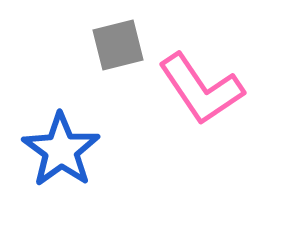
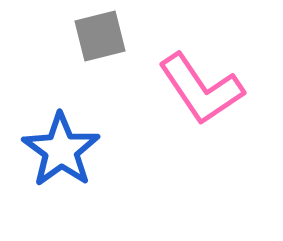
gray square: moved 18 px left, 9 px up
